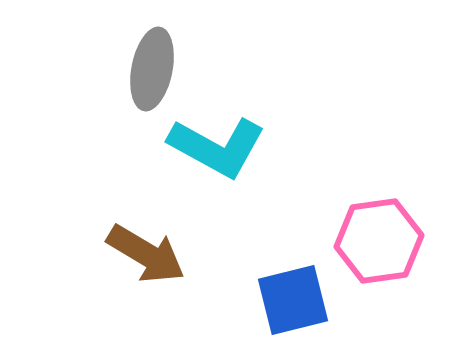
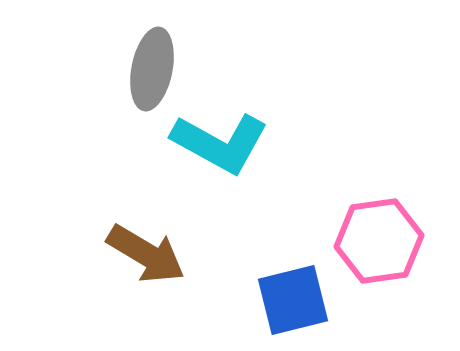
cyan L-shape: moved 3 px right, 4 px up
